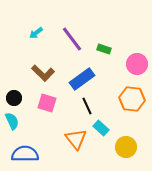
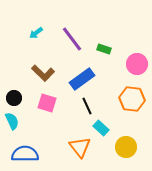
orange triangle: moved 4 px right, 8 px down
